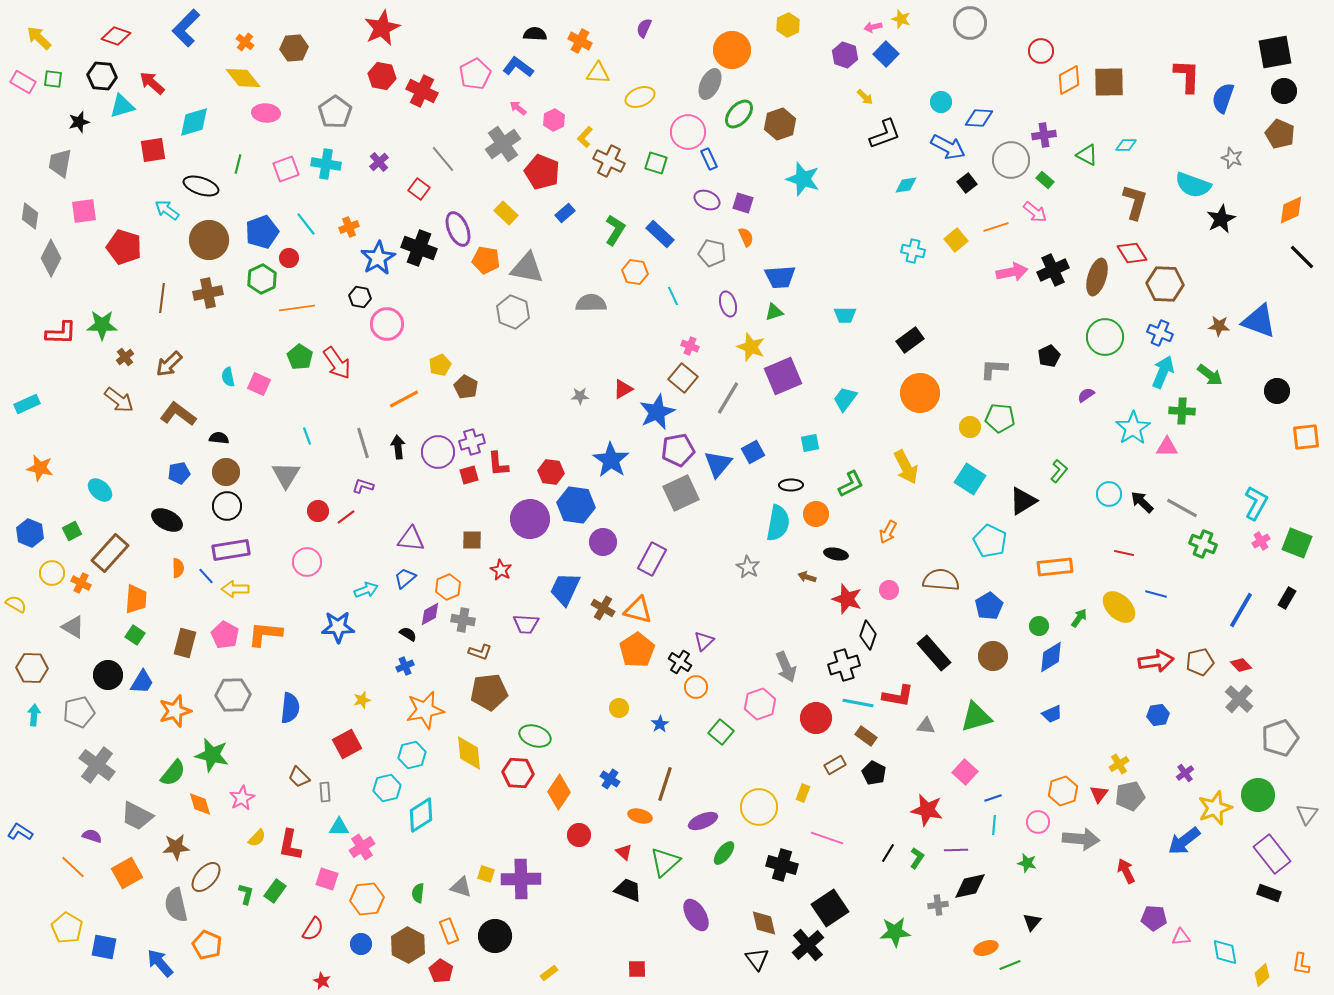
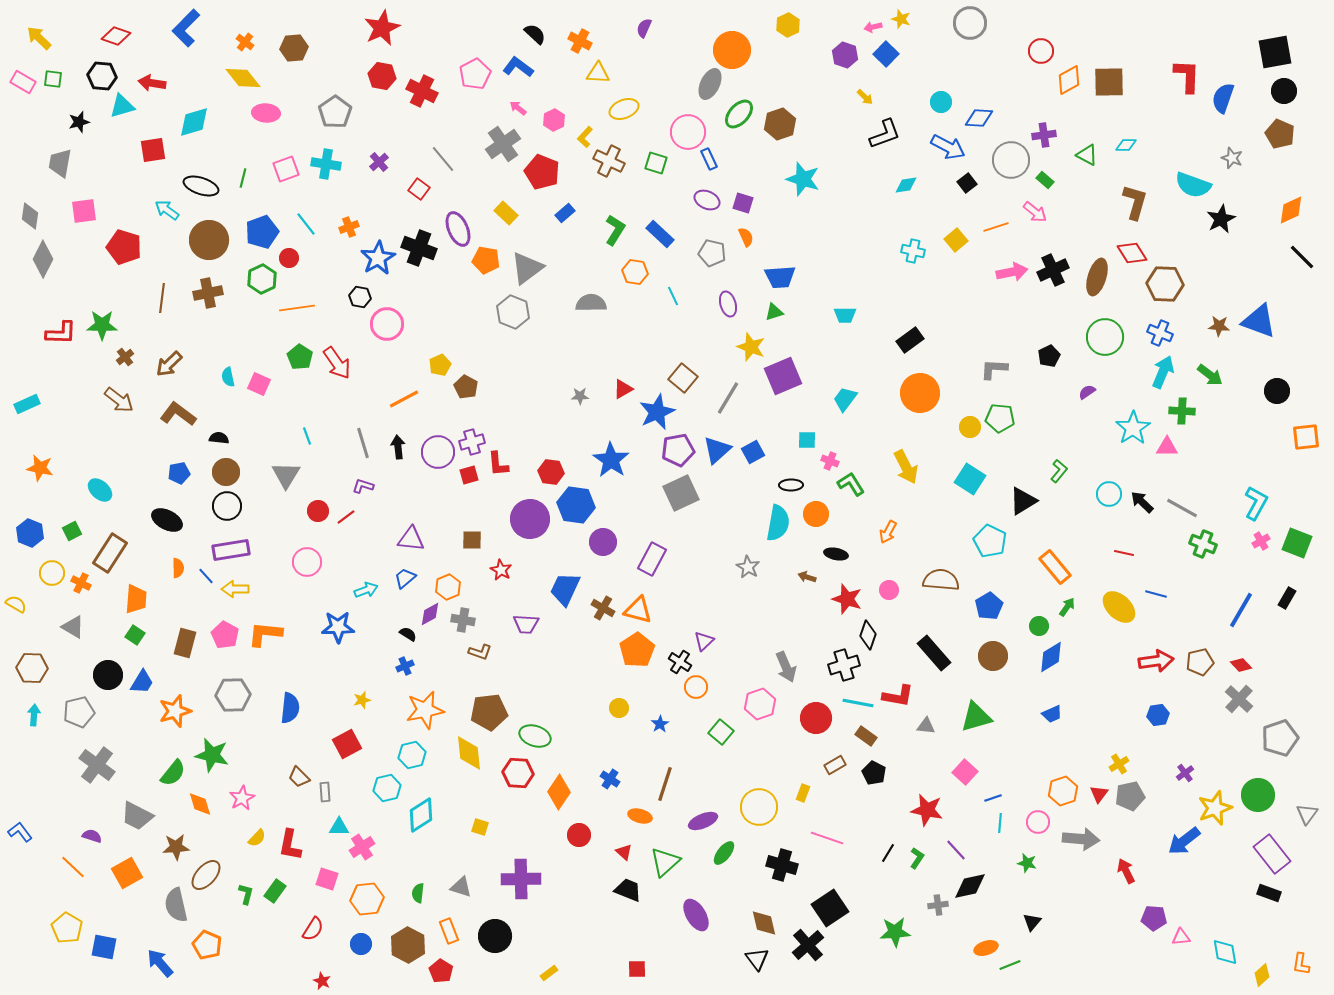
black semicircle at (535, 34): rotated 40 degrees clockwise
red arrow at (152, 83): rotated 32 degrees counterclockwise
yellow ellipse at (640, 97): moved 16 px left, 12 px down
green line at (238, 164): moved 5 px right, 14 px down
gray diamond at (51, 258): moved 8 px left, 1 px down
gray triangle at (527, 268): rotated 48 degrees counterclockwise
pink cross at (690, 346): moved 140 px right, 115 px down
purple semicircle at (1086, 395): moved 1 px right, 3 px up
cyan square at (810, 443): moved 3 px left, 3 px up; rotated 12 degrees clockwise
blue triangle at (718, 464): moved 1 px left, 14 px up; rotated 8 degrees clockwise
green L-shape at (851, 484): rotated 96 degrees counterclockwise
brown rectangle at (110, 553): rotated 9 degrees counterclockwise
orange rectangle at (1055, 567): rotated 56 degrees clockwise
green arrow at (1079, 618): moved 12 px left, 11 px up
brown pentagon at (489, 692): moved 20 px down
cyan line at (994, 825): moved 6 px right, 2 px up
blue L-shape at (20, 832): rotated 20 degrees clockwise
purple line at (956, 850): rotated 50 degrees clockwise
yellow square at (486, 874): moved 6 px left, 47 px up
brown ellipse at (206, 877): moved 2 px up
